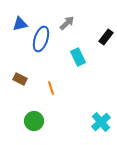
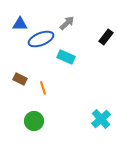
blue triangle: rotated 14 degrees clockwise
blue ellipse: rotated 50 degrees clockwise
cyan rectangle: moved 12 px left; rotated 42 degrees counterclockwise
orange line: moved 8 px left
cyan cross: moved 3 px up
